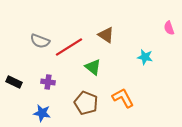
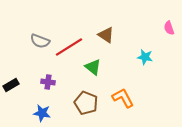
black rectangle: moved 3 px left, 3 px down; rotated 56 degrees counterclockwise
